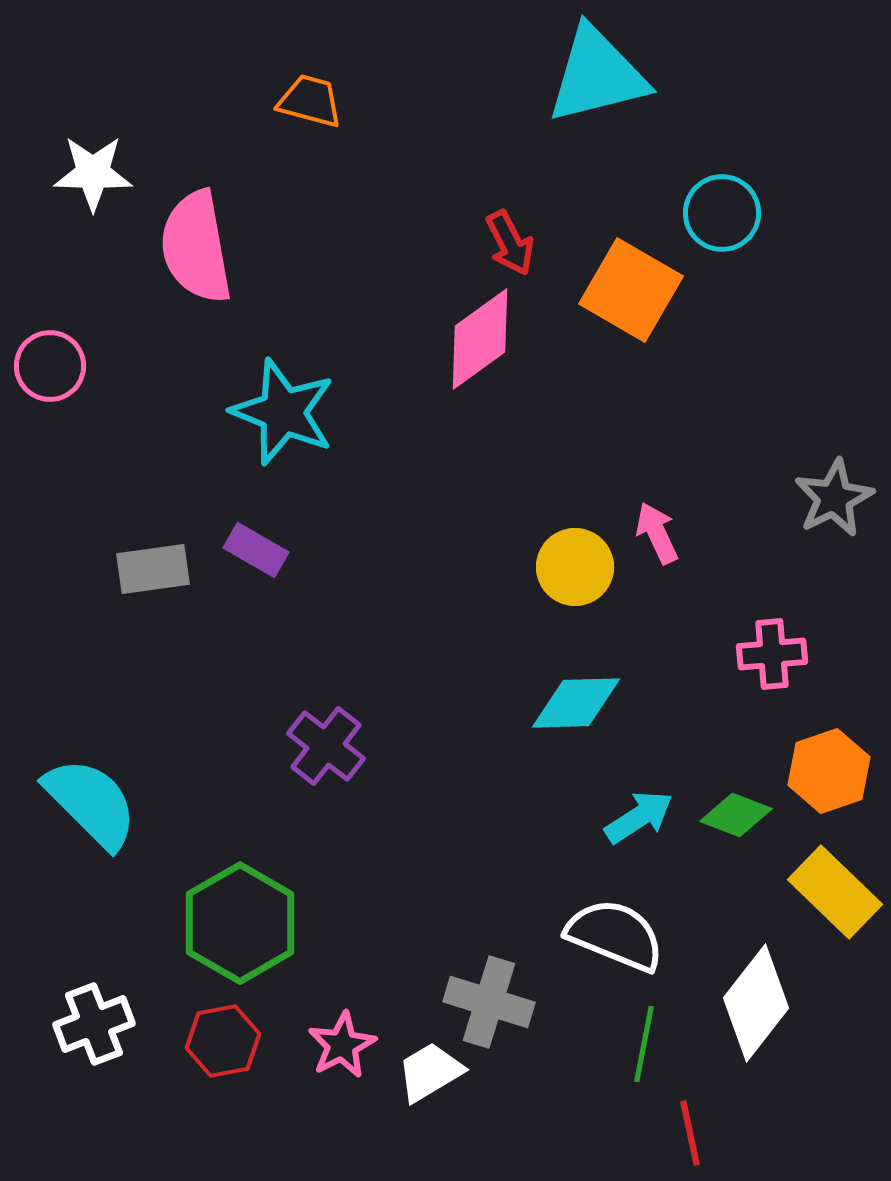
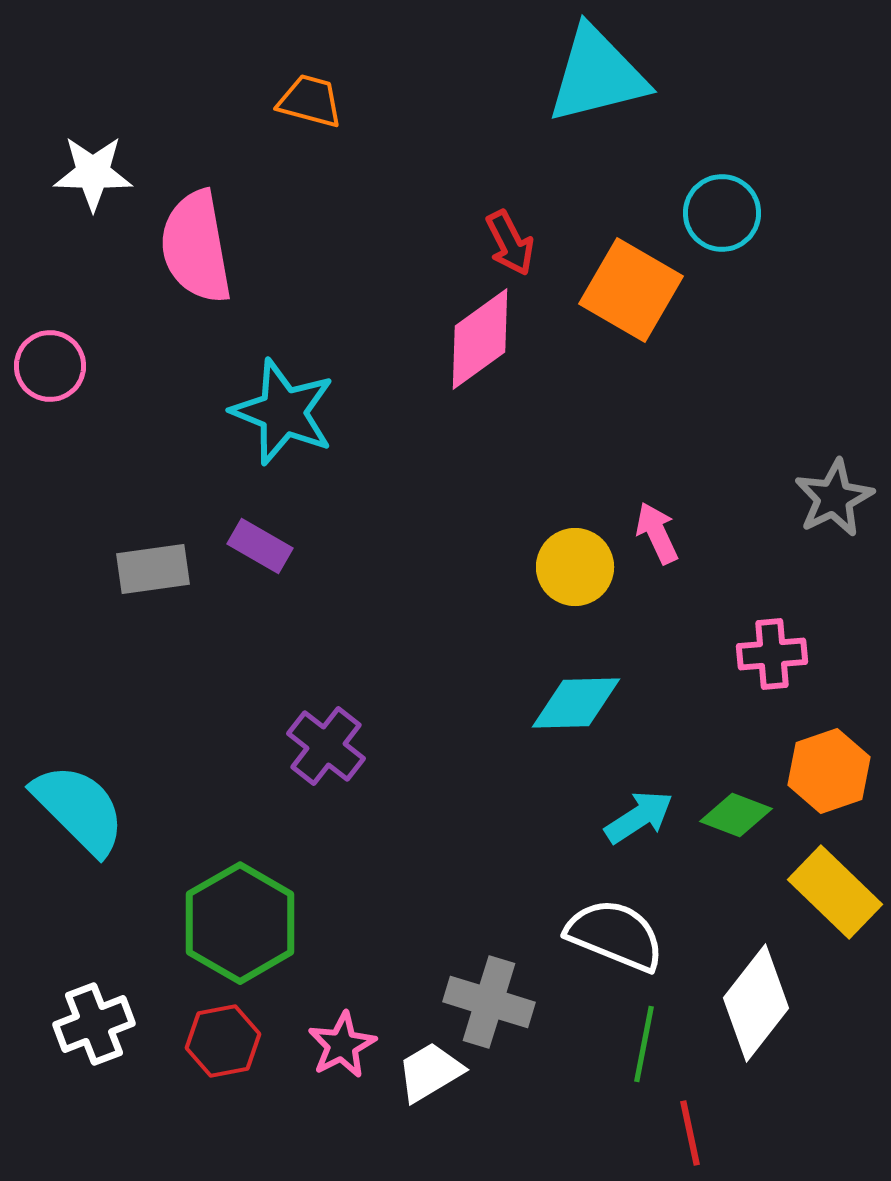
purple rectangle: moved 4 px right, 4 px up
cyan semicircle: moved 12 px left, 6 px down
